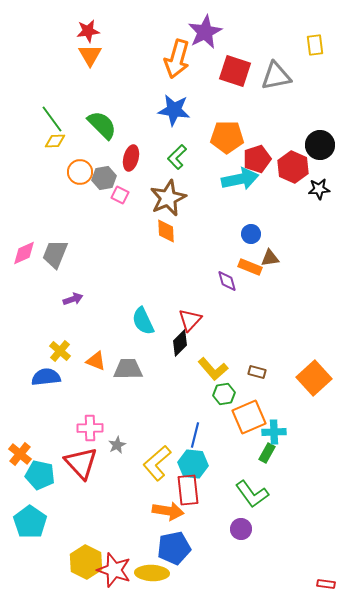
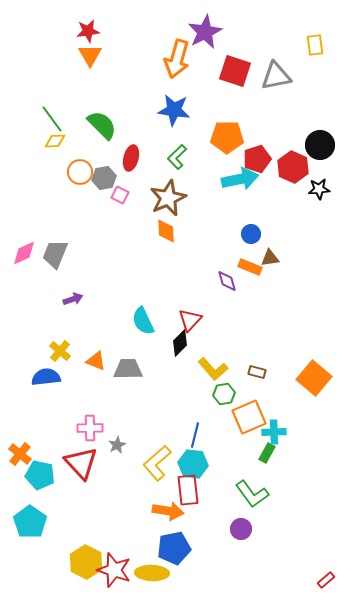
orange square at (314, 378): rotated 8 degrees counterclockwise
red rectangle at (326, 584): moved 4 px up; rotated 48 degrees counterclockwise
